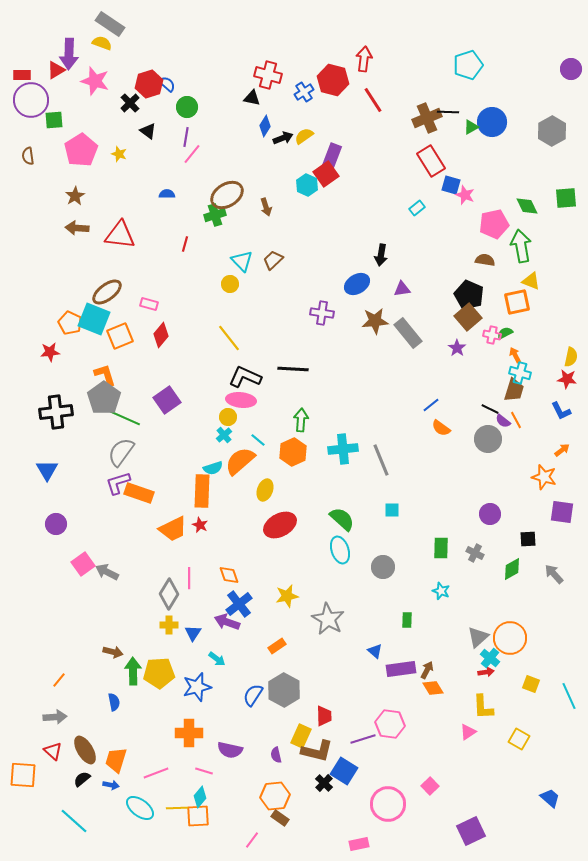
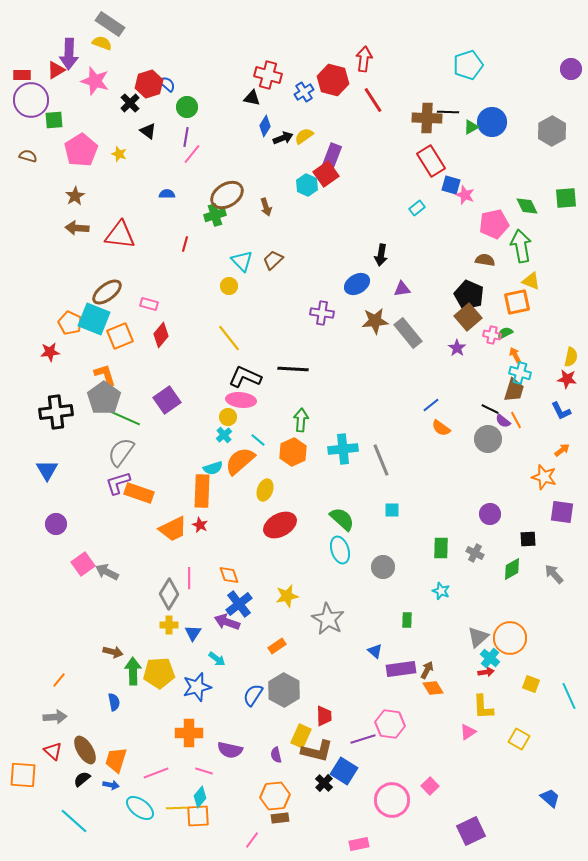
brown cross at (427, 118): rotated 24 degrees clockwise
brown semicircle at (28, 156): rotated 114 degrees clockwise
yellow circle at (230, 284): moved 1 px left, 2 px down
pink circle at (388, 804): moved 4 px right, 4 px up
brown rectangle at (280, 818): rotated 42 degrees counterclockwise
